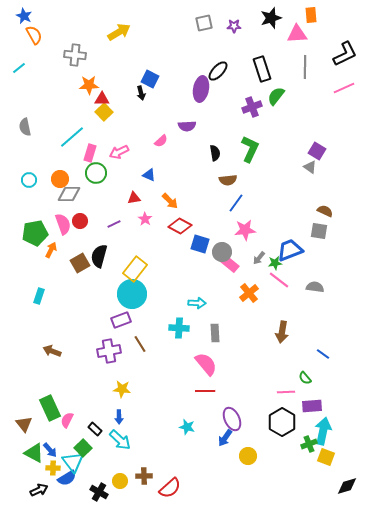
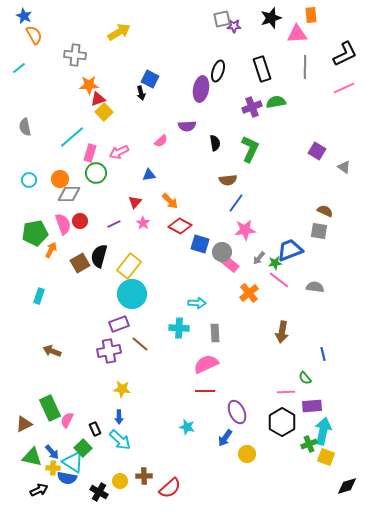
gray square at (204, 23): moved 18 px right, 4 px up
black ellipse at (218, 71): rotated 25 degrees counterclockwise
green semicircle at (276, 96): moved 6 px down; rotated 42 degrees clockwise
red triangle at (102, 99): moved 4 px left; rotated 21 degrees counterclockwise
black semicircle at (215, 153): moved 10 px up
gray triangle at (310, 167): moved 34 px right
blue triangle at (149, 175): rotated 32 degrees counterclockwise
red triangle at (134, 198): moved 1 px right, 4 px down; rotated 40 degrees counterclockwise
pink star at (145, 219): moved 2 px left, 4 px down
yellow rectangle at (135, 269): moved 6 px left, 3 px up
purple rectangle at (121, 320): moved 2 px left, 4 px down
brown line at (140, 344): rotated 18 degrees counterclockwise
blue line at (323, 354): rotated 40 degrees clockwise
pink semicircle at (206, 364): rotated 75 degrees counterclockwise
purple ellipse at (232, 419): moved 5 px right, 7 px up
brown triangle at (24, 424): rotated 42 degrees clockwise
black rectangle at (95, 429): rotated 24 degrees clockwise
blue arrow at (50, 450): moved 2 px right, 2 px down
green triangle at (34, 453): moved 2 px left, 4 px down; rotated 15 degrees counterclockwise
yellow circle at (248, 456): moved 1 px left, 2 px up
cyan triangle at (73, 462): rotated 20 degrees counterclockwise
blue semicircle at (67, 478): rotated 42 degrees clockwise
